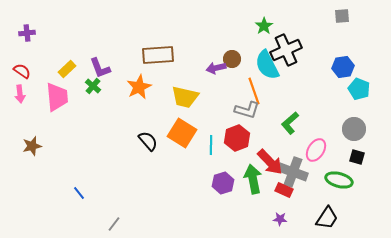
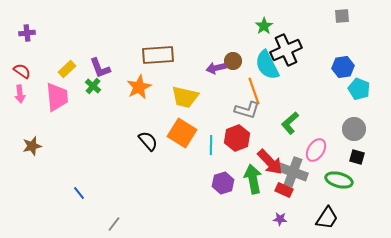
brown circle: moved 1 px right, 2 px down
